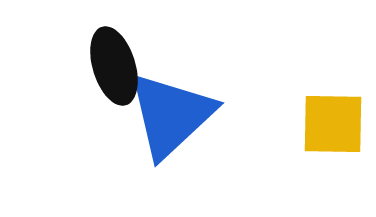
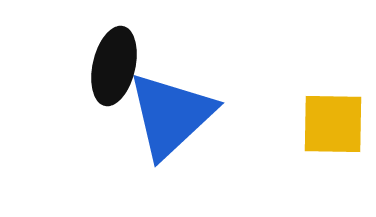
black ellipse: rotated 30 degrees clockwise
